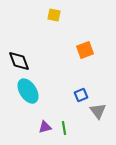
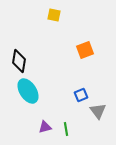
black diamond: rotated 30 degrees clockwise
green line: moved 2 px right, 1 px down
